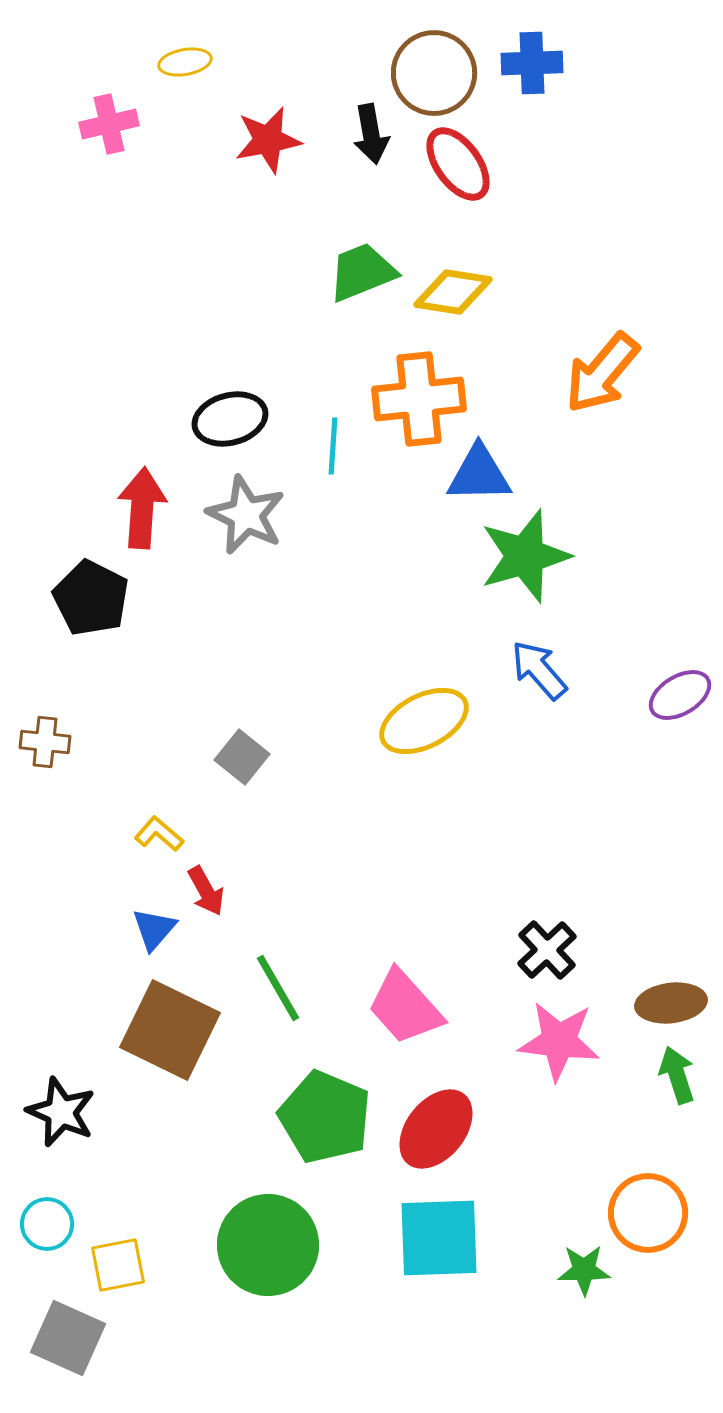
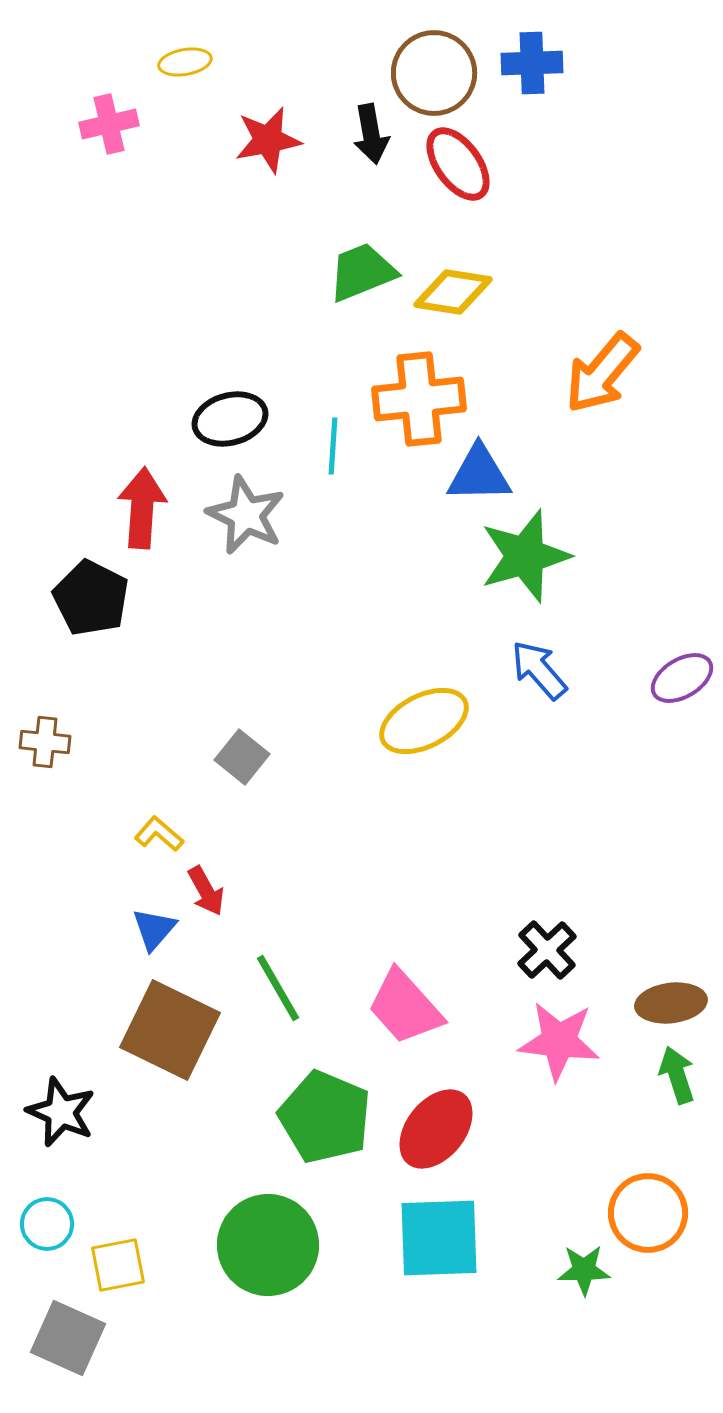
purple ellipse at (680, 695): moved 2 px right, 17 px up
